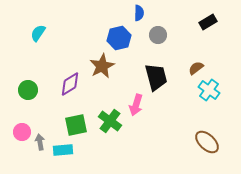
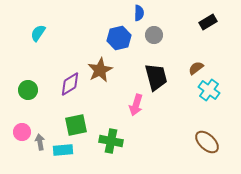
gray circle: moved 4 px left
brown star: moved 2 px left, 4 px down
green cross: moved 1 px right, 20 px down; rotated 25 degrees counterclockwise
